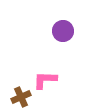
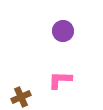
pink L-shape: moved 15 px right
